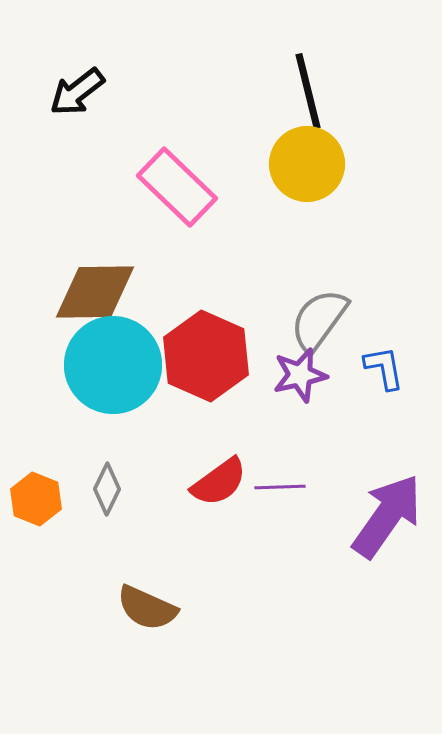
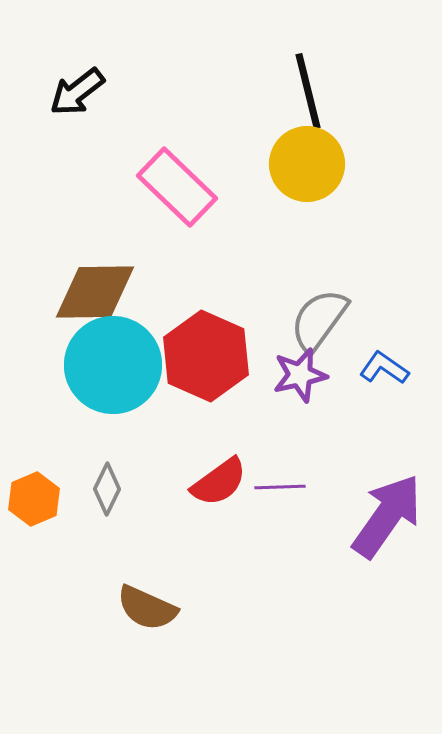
blue L-shape: rotated 45 degrees counterclockwise
orange hexagon: moved 2 px left; rotated 15 degrees clockwise
